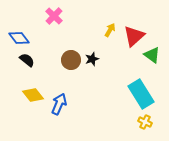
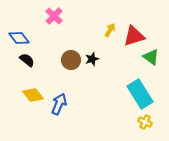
red triangle: rotated 25 degrees clockwise
green triangle: moved 1 px left, 2 px down
cyan rectangle: moved 1 px left
